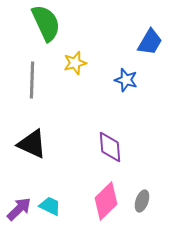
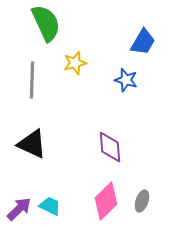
blue trapezoid: moved 7 px left
